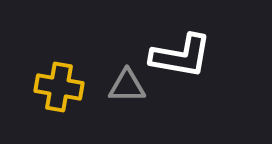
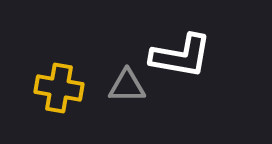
yellow cross: moved 1 px down
